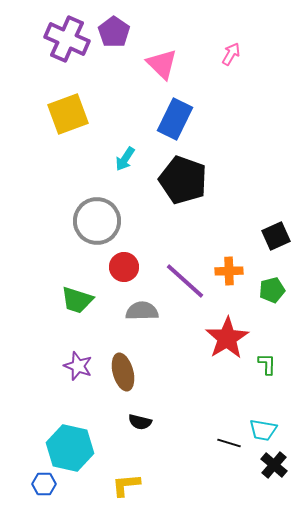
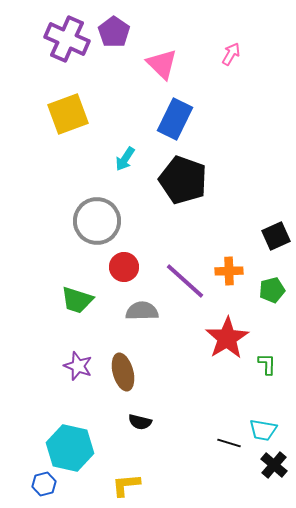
blue hexagon: rotated 15 degrees counterclockwise
